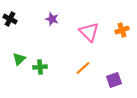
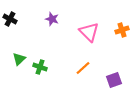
green cross: rotated 24 degrees clockwise
